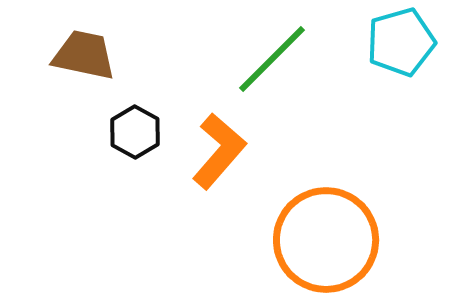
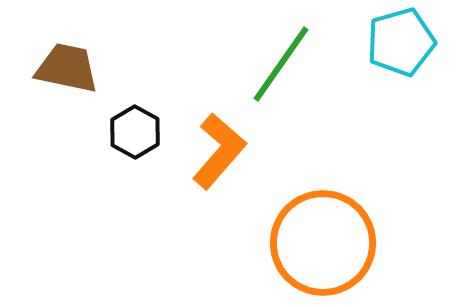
brown trapezoid: moved 17 px left, 13 px down
green line: moved 9 px right, 5 px down; rotated 10 degrees counterclockwise
orange circle: moved 3 px left, 3 px down
